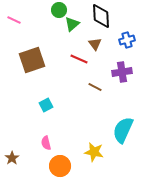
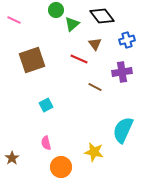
green circle: moved 3 px left
black diamond: moved 1 px right; rotated 35 degrees counterclockwise
orange circle: moved 1 px right, 1 px down
